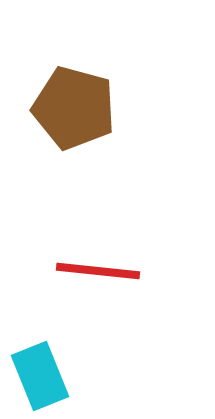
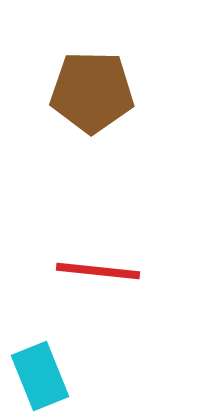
brown pentagon: moved 18 px right, 16 px up; rotated 14 degrees counterclockwise
